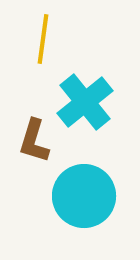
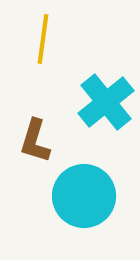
cyan cross: moved 21 px right
brown L-shape: moved 1 px right
